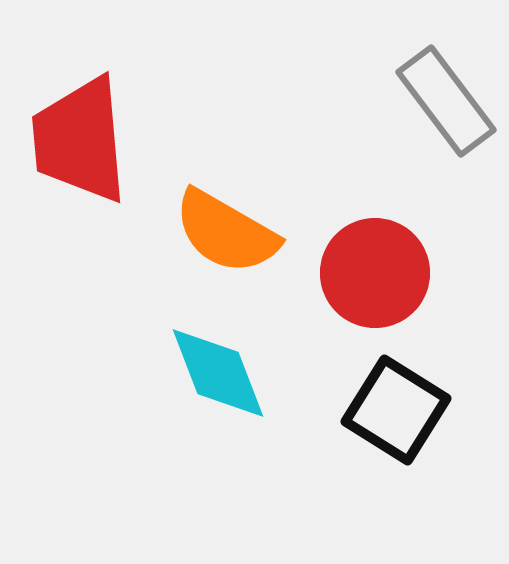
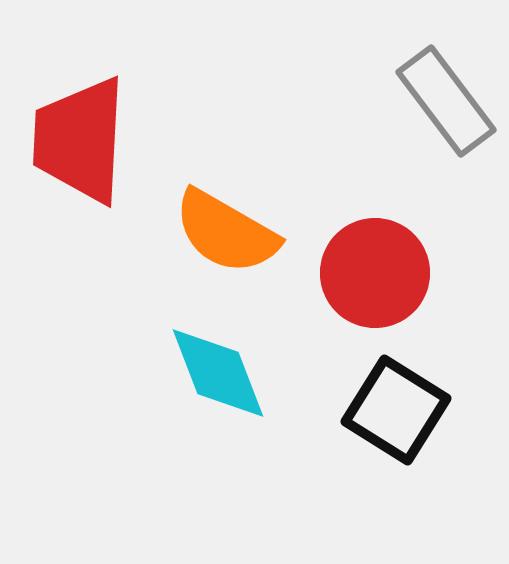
red trapezoid: rotated 8 degrees clockwise
